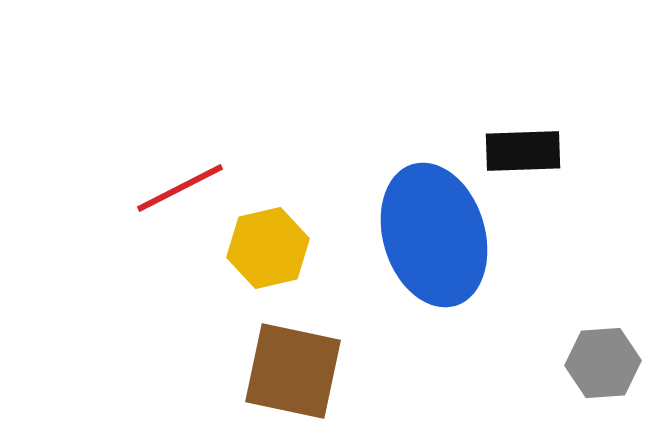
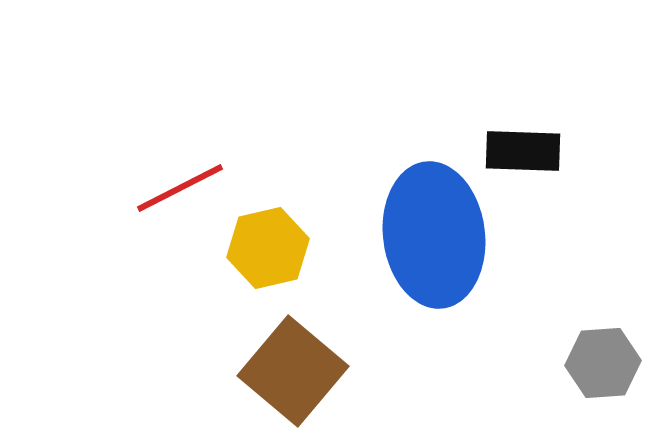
black rectangle: rotated 4 degrees clockwise
blue ellipse: rotated 10 degrees clockwise
brown square: rotated 28 degrees clockwise
